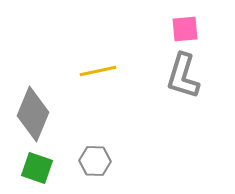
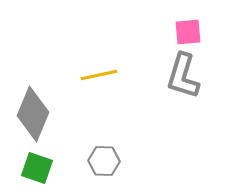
pink square: moved 3 px right, 3 px down
yellow line: moved 1 px right, 4 px down
gray hexagon: moved 9 px right
